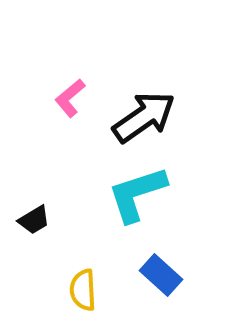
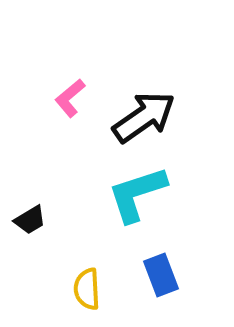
black trapezoid: moved 4 px left
blue rectangle: rotated 27 degrees clockwise
yellow semicircle: moved 4 px right, 1 px up
